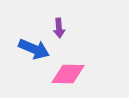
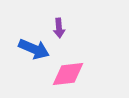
pink diamond: rotated 8 degrees counterclockwise
